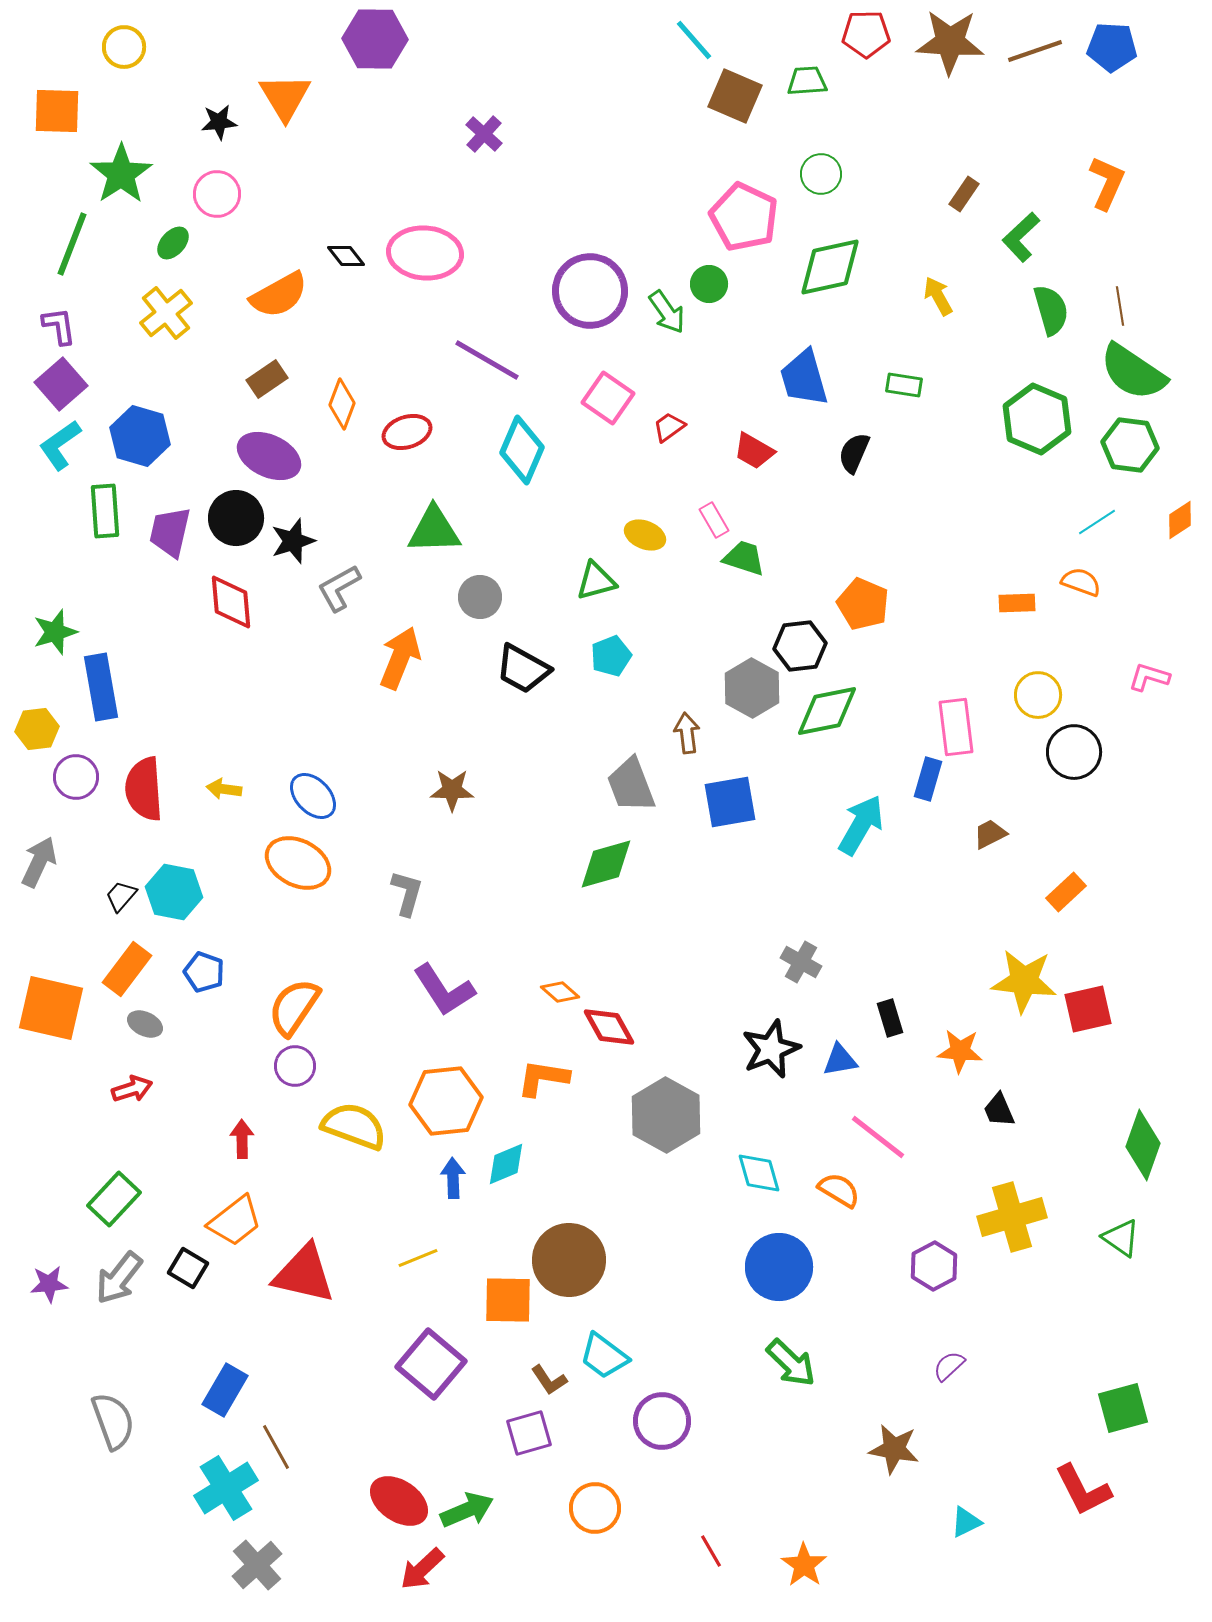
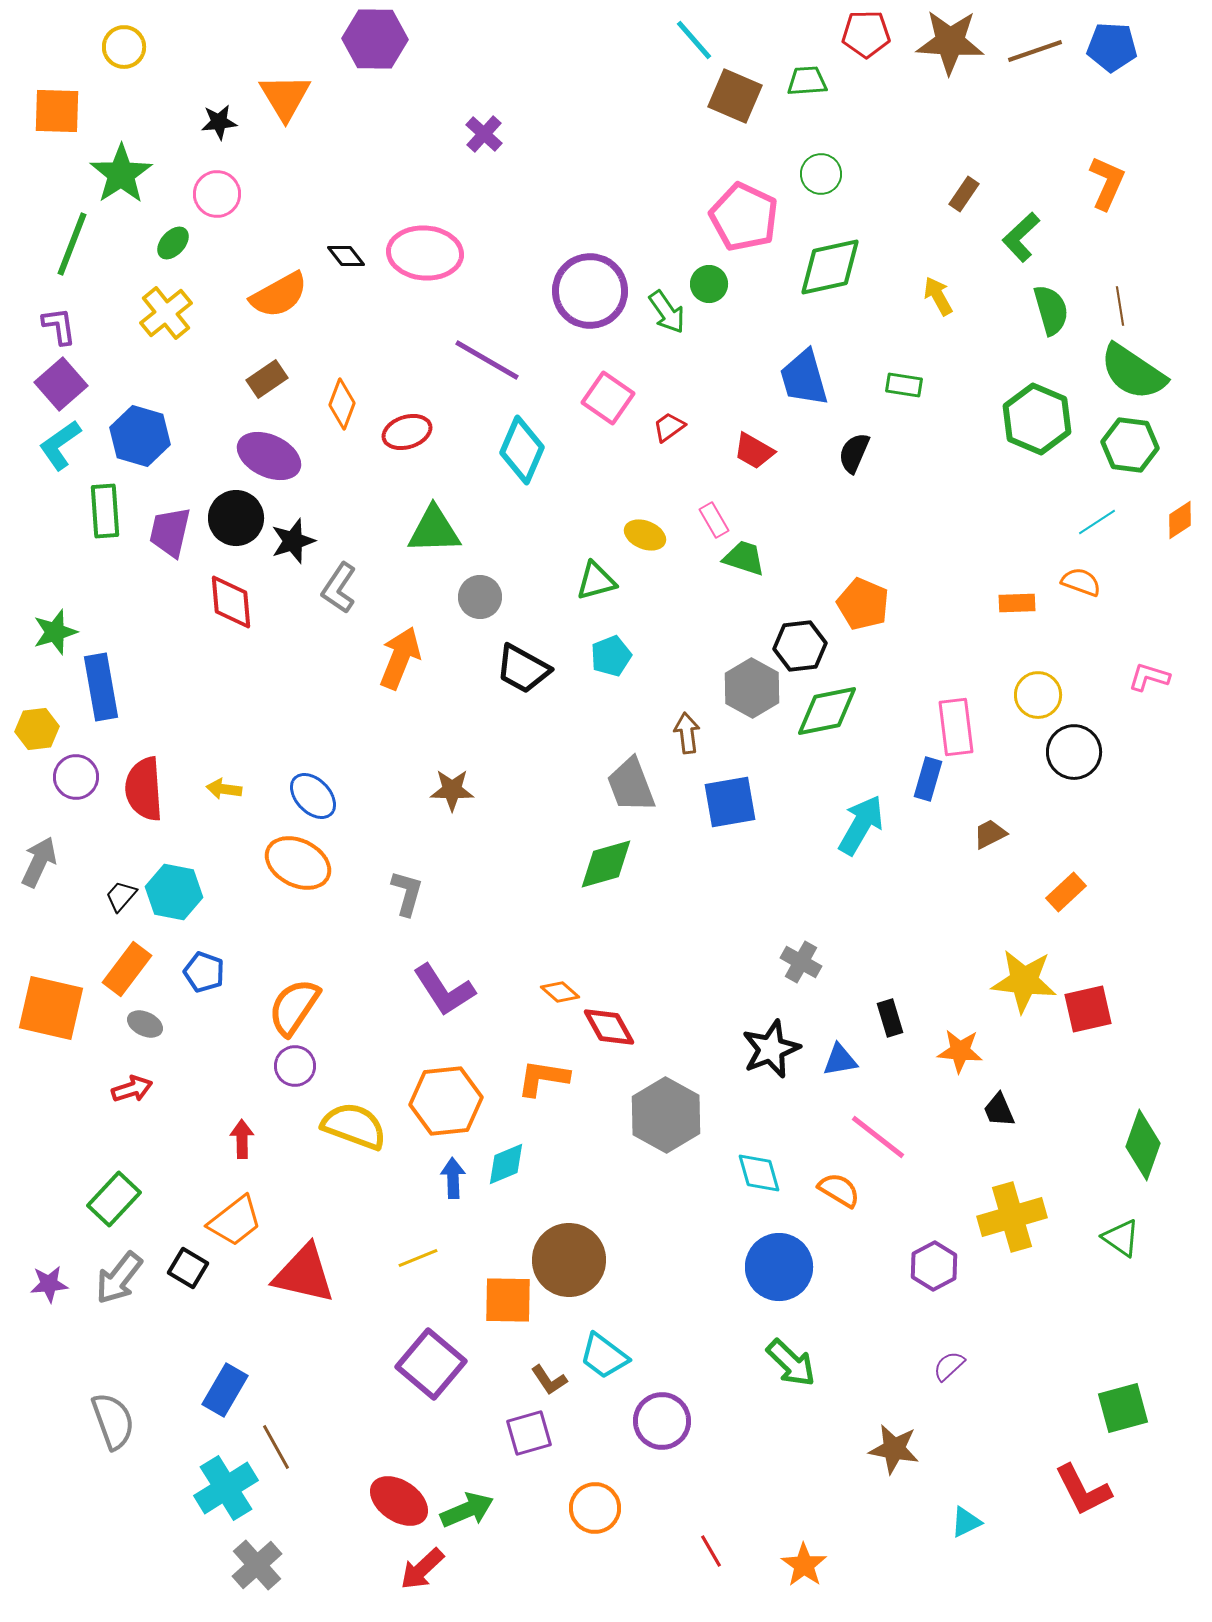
gray L-shape at (339, 588): rotated 27 degrees counterclockwise
